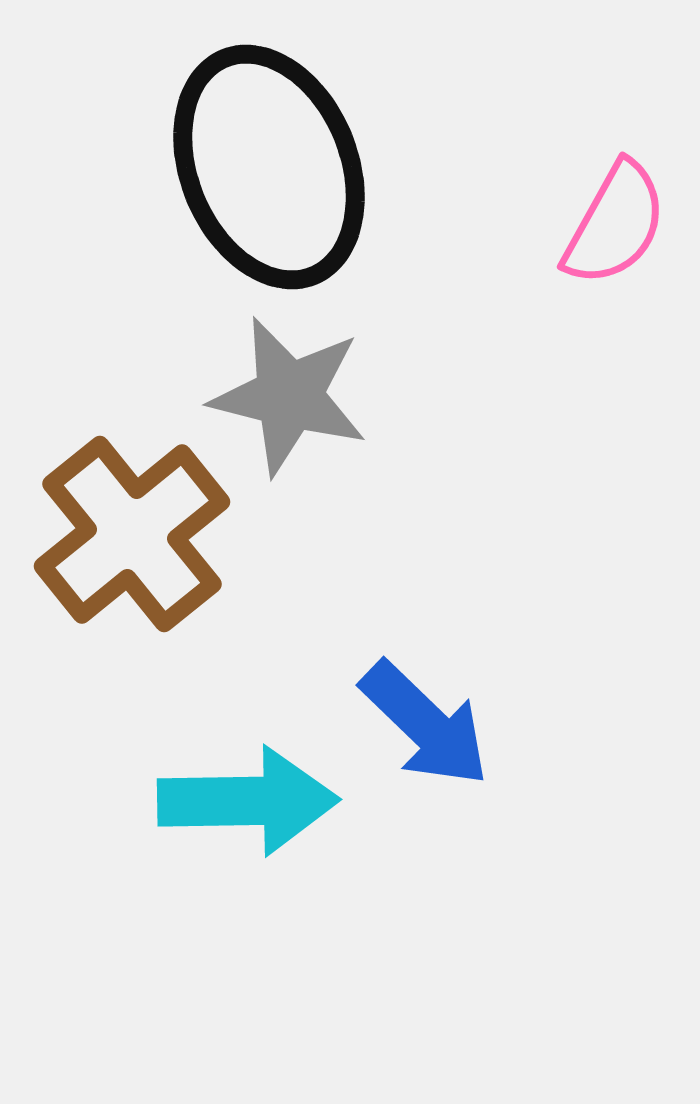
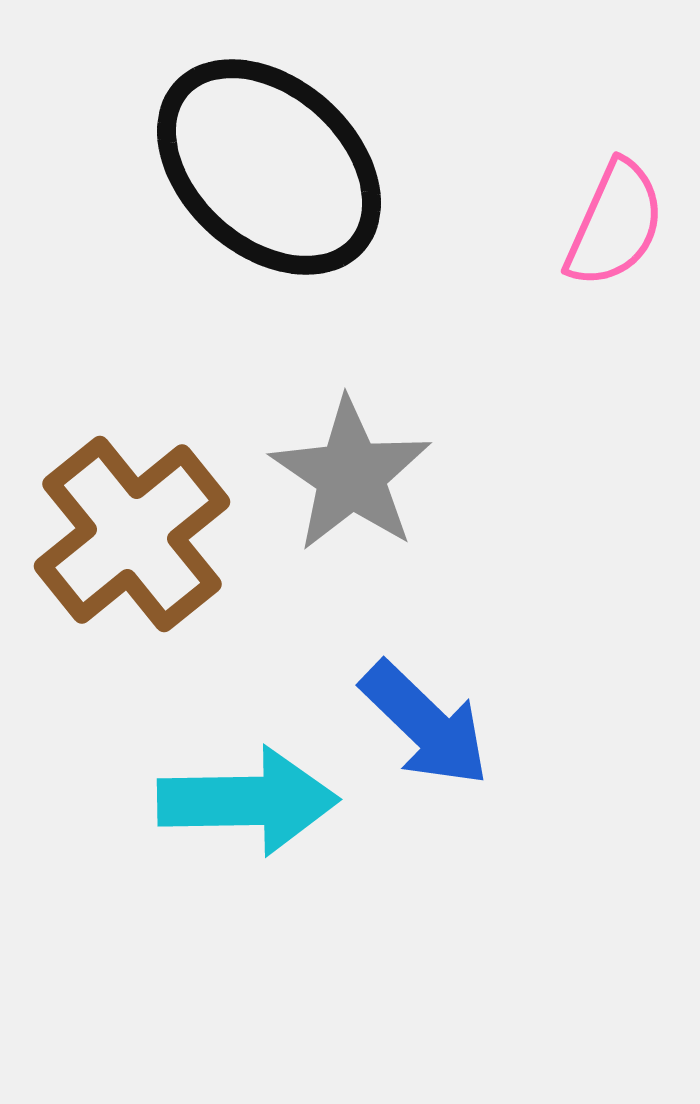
black ellipse: rotated 26 degrees counterclockwise
pink semicircle: rotated 5 degrees counterclockwise
gray star: moved 62 px right, 79 px down; rotated 20 degrees clockwise
